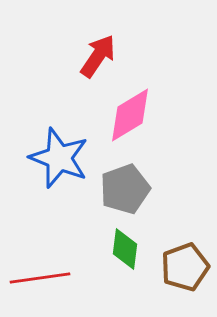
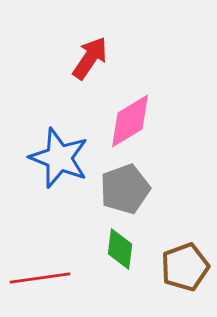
red arrow: moved 8 px left, 2 px down
pink diamond: moved 6 px down
green diamond: moved 5 px left
